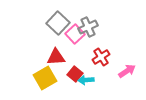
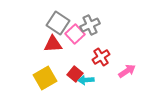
gray square: rotated 10 degrees counterclockwise
gray cross: moved 2 px right, 2 px up
red triangle: moved 3 px left, 13 px up
